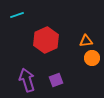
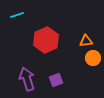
orange circle: moved 1 px right
purple arrow: moved 1 px up
